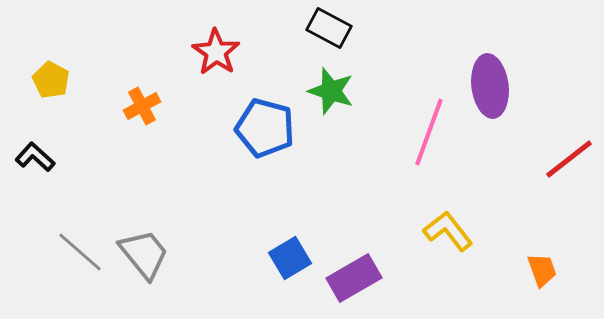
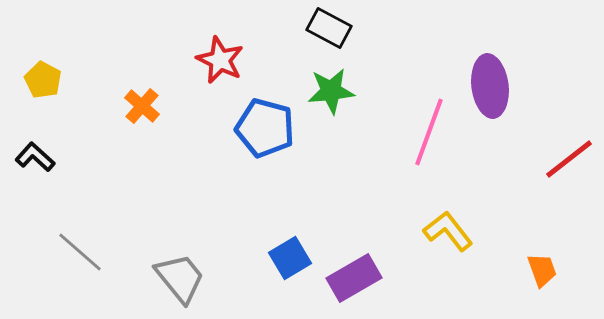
red star: moved 4 px right, 8 px down; rotated 9 degrees counterclockwise
yellow pentagon: moved 8 px left
green star: rotated 24 degrees counterclockwise
orange cross: rotated 21 degrees counterclockwise
gray trapezoid: moved 36 px right, 24 px down
